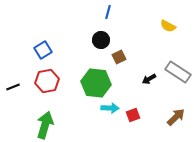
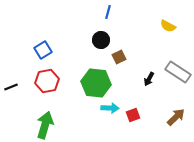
black arrow: rotated 32 degrees counterclockwise
black line: moved 2 px left
